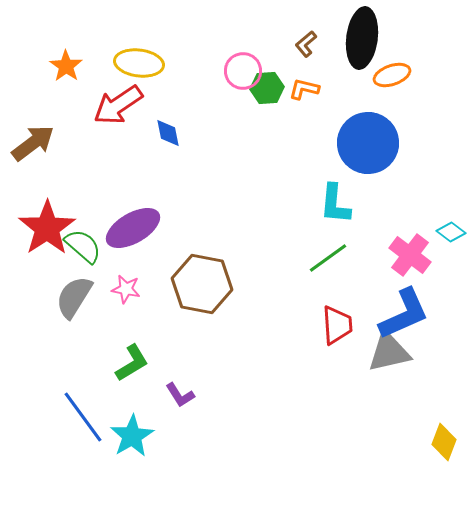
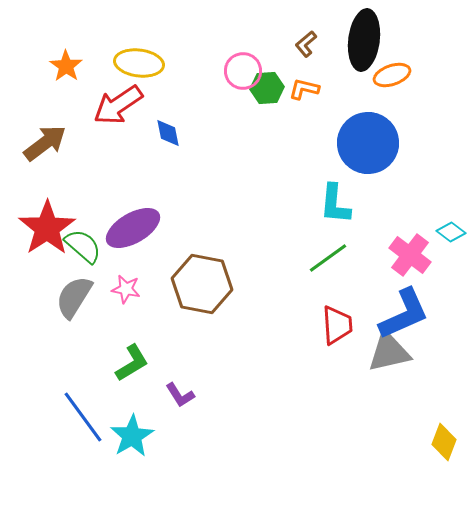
black ellipse: moved 2 px right, 2 px down
brown arrow: moved 12 px right
